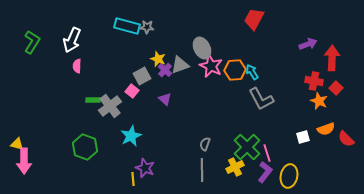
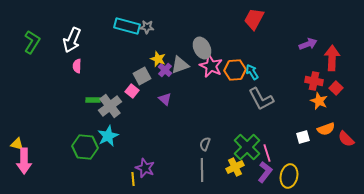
cyan star: moved 23 px left
green hexagon: rotated 15 degrees counterclockwise
